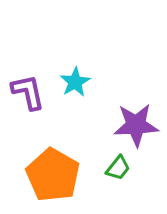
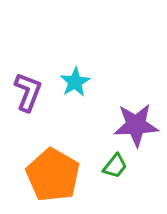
purple L-shape: rotated 33 degrees clockwise
green trapezoid: moved 3 px left, 2 px up
